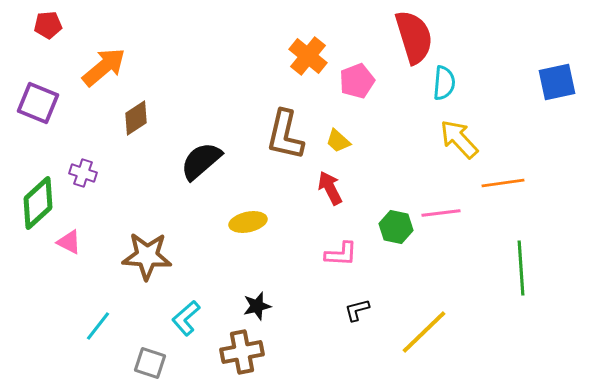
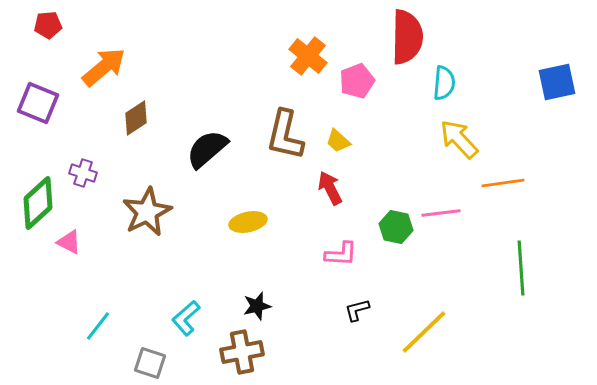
red semicircle: moved 7 px left; rotated 18 degrees clockwise
black semicircle: moved 6 px right, 12 px up
brown star: moved 44 px up; rotated 30 degrees counterclockwise
